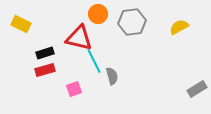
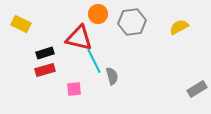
pink square: rotated 14 degrees clockwise
